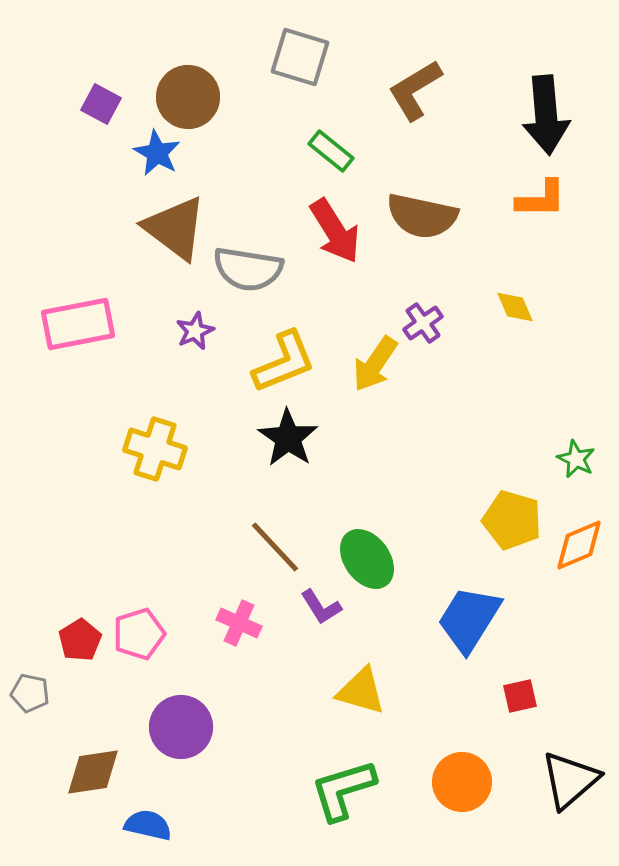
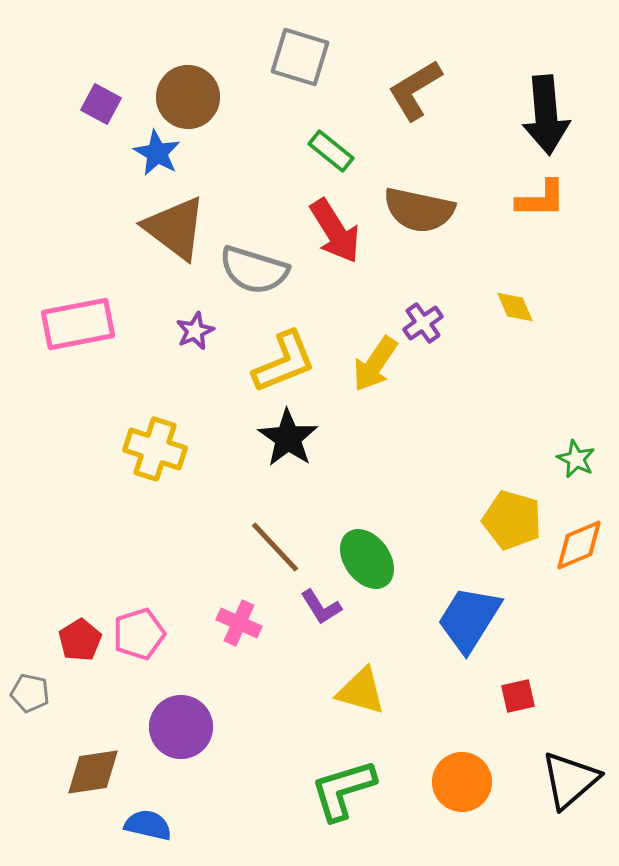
brown semicircle: moved 3 px left, 6 px up
gray semicircle: moved 6 px right, 1 px down; rotated 8 degrees clockwise
red square: moved 2 px left
